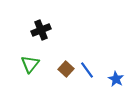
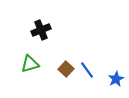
green triangle: rotated 36 degrees clockwise
blue star: rotated 14 degrees clockwise
